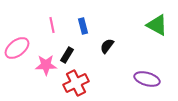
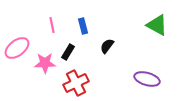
black rectangle: moved 1 px right, 3 px up
pink star: moved 1 px left, 2 px up
